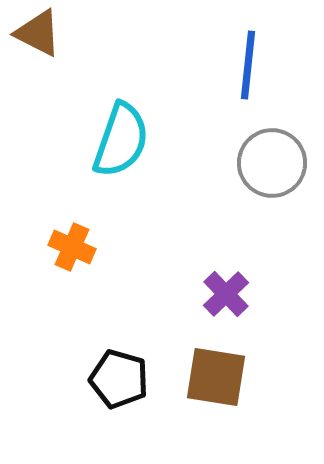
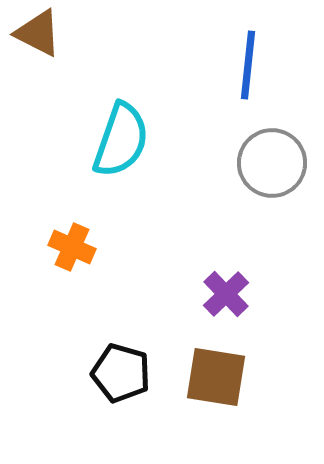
black pentagon: moved 2 px right, 6 px up
